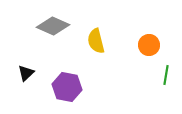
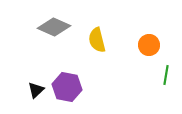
gray diamond: moved 1 px right, 1 px down
yellow semicircle: moved 1 px right, 1 px up
black triangle: moved 10 px right, 17 px down
